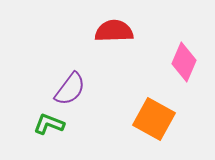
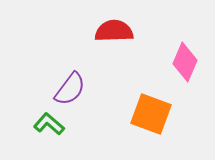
pink diamond: moved 1 px right
orange square: moved 3 px left, 5 px up; rotated 9 degrees counterclockwise
green L-shape: rotated 20 degrees clockwise
